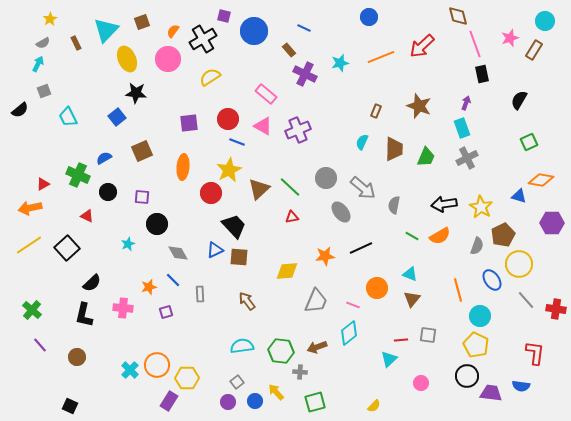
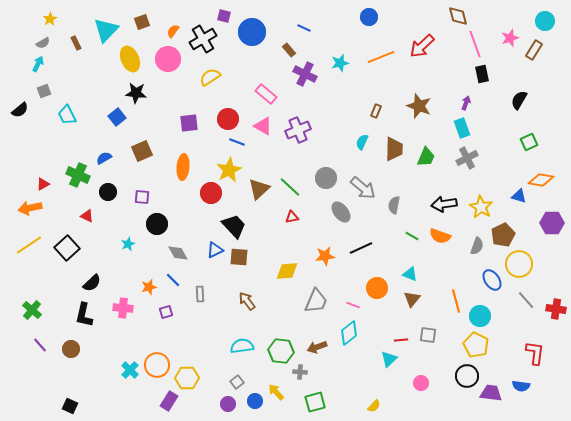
blue circle at (254, 31): moved 2 px left, 1 px down
yellow ellipse at (127, 59): moved 3 px right
cyan trapezoid at (68, 117): moved 1 px left, 2 px up
orange semicircle at (440, 236): rotated 50 degrees clockwise
orange line at (458, 290): moved 2 px left, 11 px down
brown circle at (77, 357): moved 6 px left, 8 px up
purple circle at (228, 402): moved 2 px down
